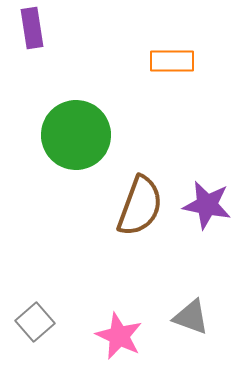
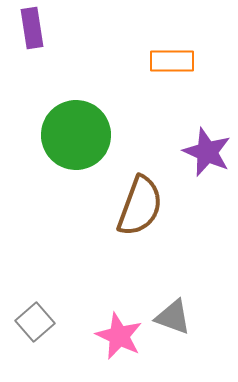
purple star: moved 53 px up; rotated 12 degrees clockwise
gray triangle: moved 18 px left
